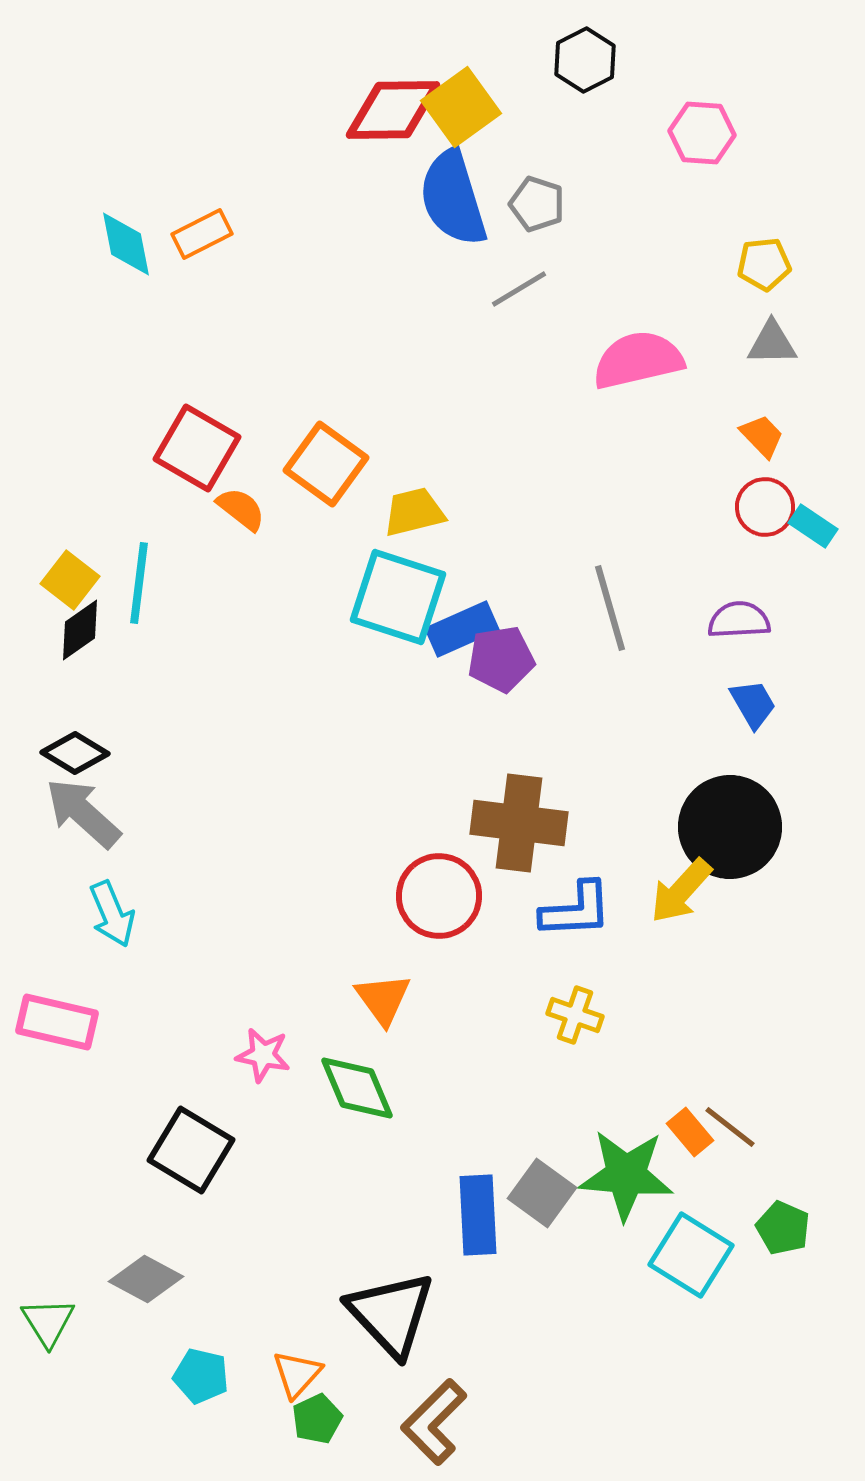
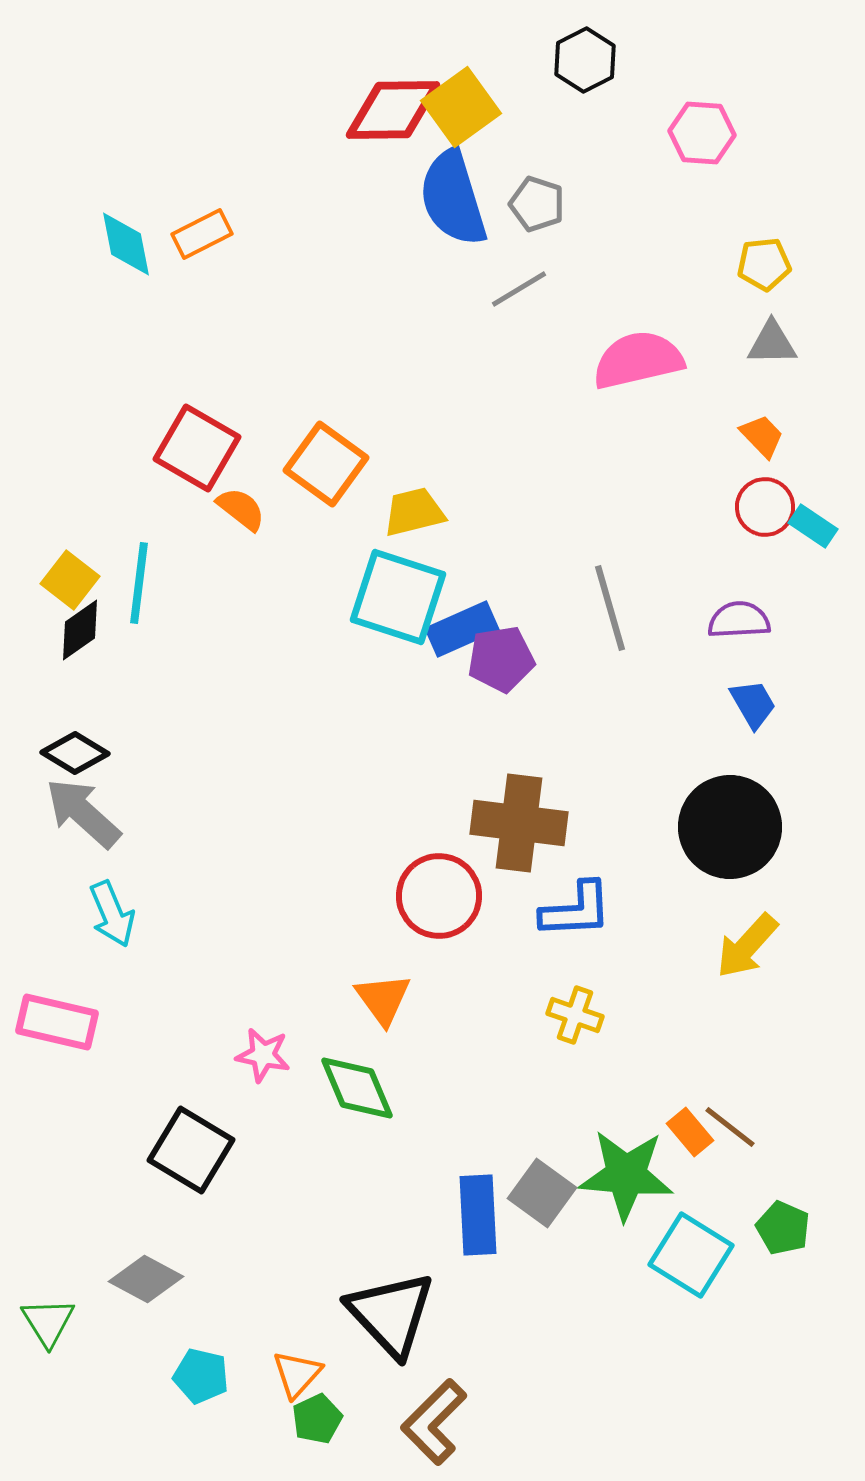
yellow arrow at (681, 891): moved 66 px right, 55 px down
